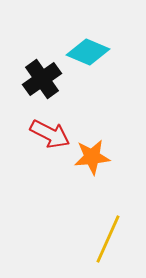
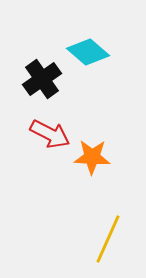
cyan diamond: rotated 18 degrees clockwise
orange star: rotated 9 degrees clockwise
